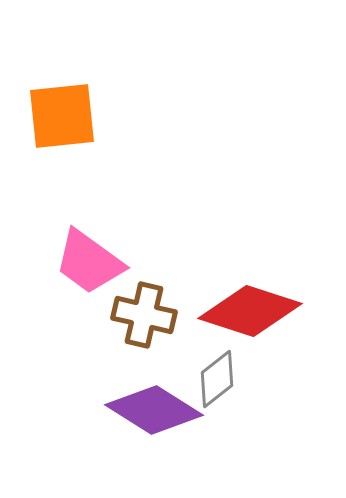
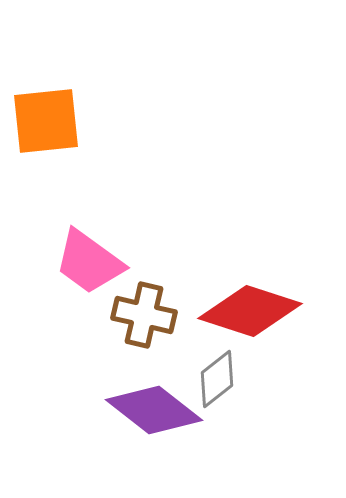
orange square: moved 16 px left, 5 px down
purple diamond: rotated 6 degrees clockwise
